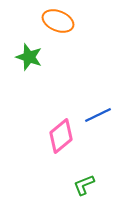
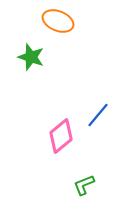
green star: moved 2 px right
blue line: rotated 24 degrees counterclockwise
